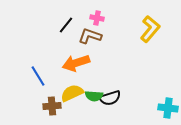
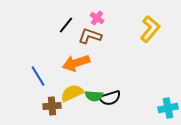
pink cross: rotated 24 degrees clockwise
cyan cross: rotated 18 degrees counterclockwise
